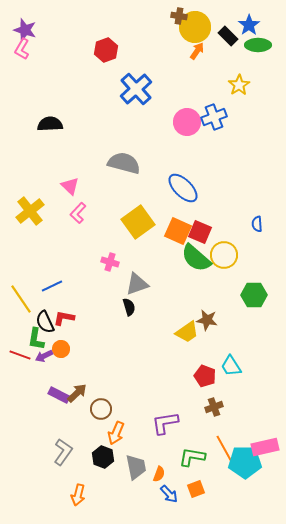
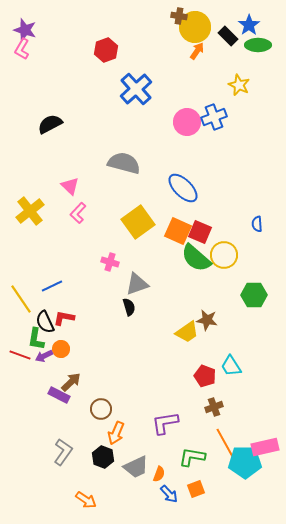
yellow star at (239, 85): rotated 15 degrees counterclockwise
black semicircle at (50, 124): rotated 25 degrees counterclockwise
brown arrow at (77, 393): moved 6 px left, 11 px up
orange line at (225, 450): moved 7 px up
gray trapezoid at (136, 467): rotated 76 degrees clockwise
orange arrow at (78, 495): moved 8 px right, 5 px down; rotated 70 degrees counterclockwise
